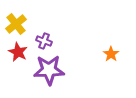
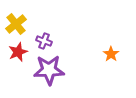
red star: rotated 24 degrees clockwise
